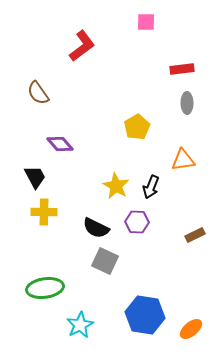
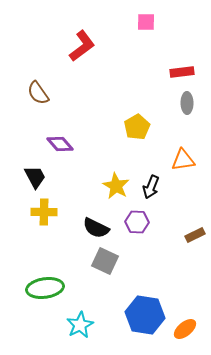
red rectangle: moved 3 px down
orange ellipse: moved 6 px left
